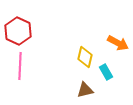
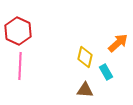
orange arrow: rotated 70 degrees counterclockwise
brown triangle: rotated 18 degrees clockwise
